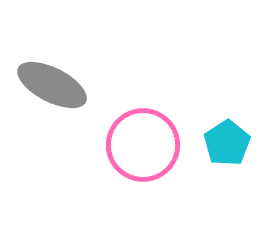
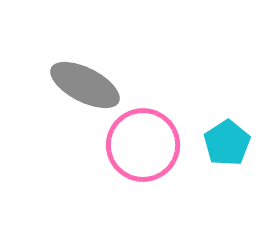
gray ellipse: moved 33 px right
